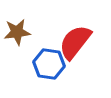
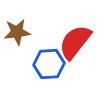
blue hexagon: rotated 12 degrees counterclockwise
